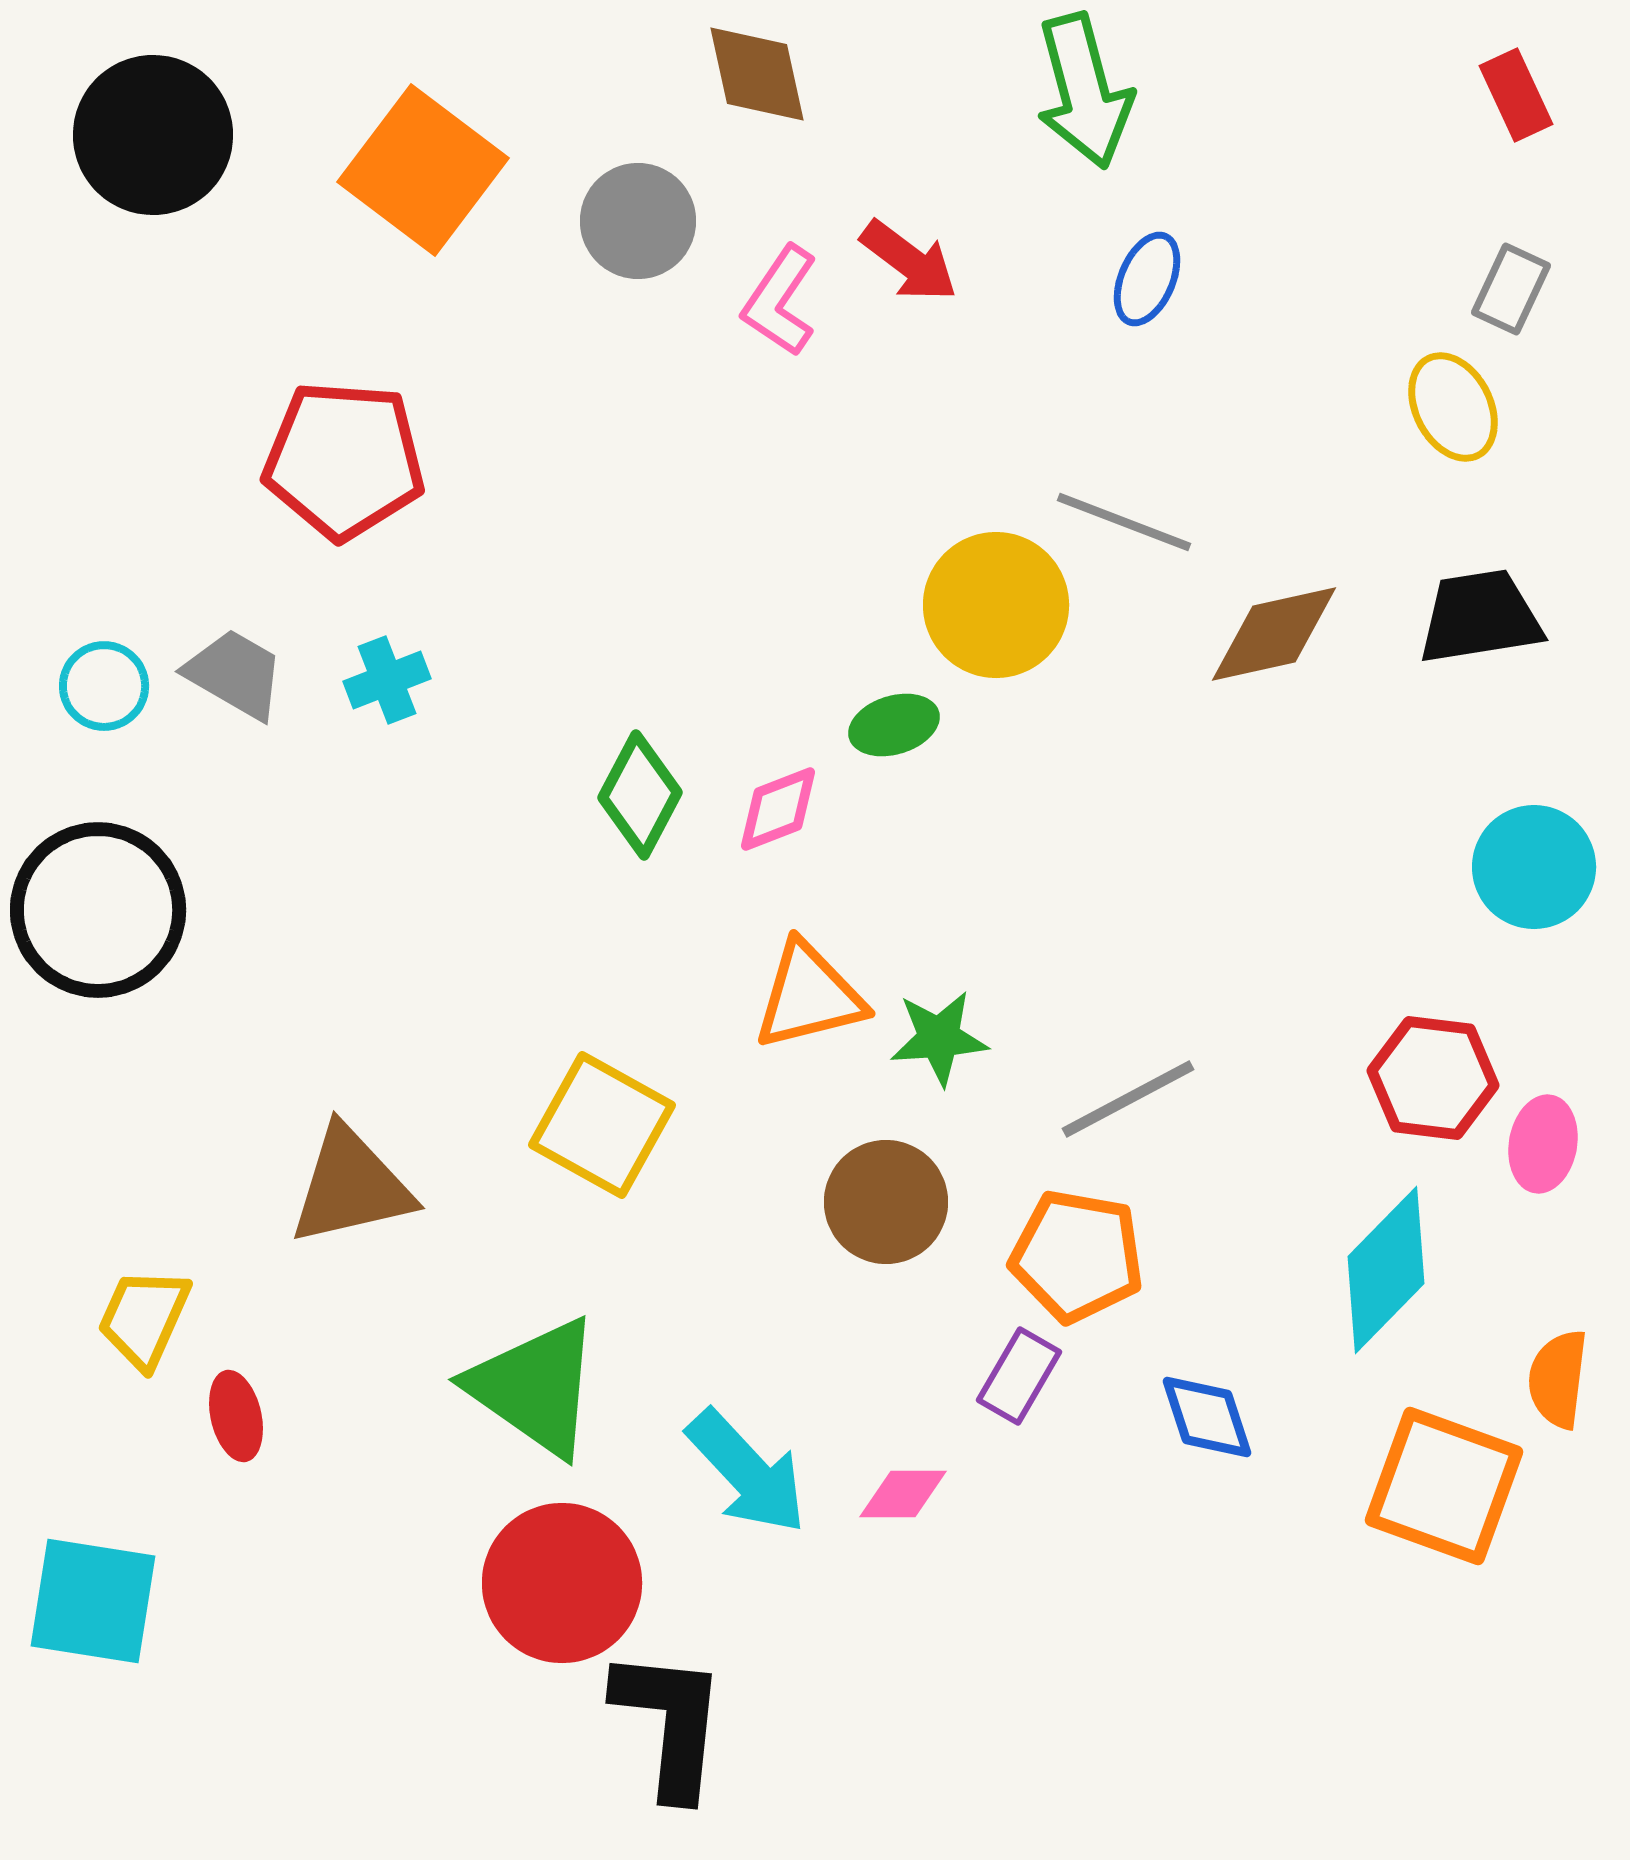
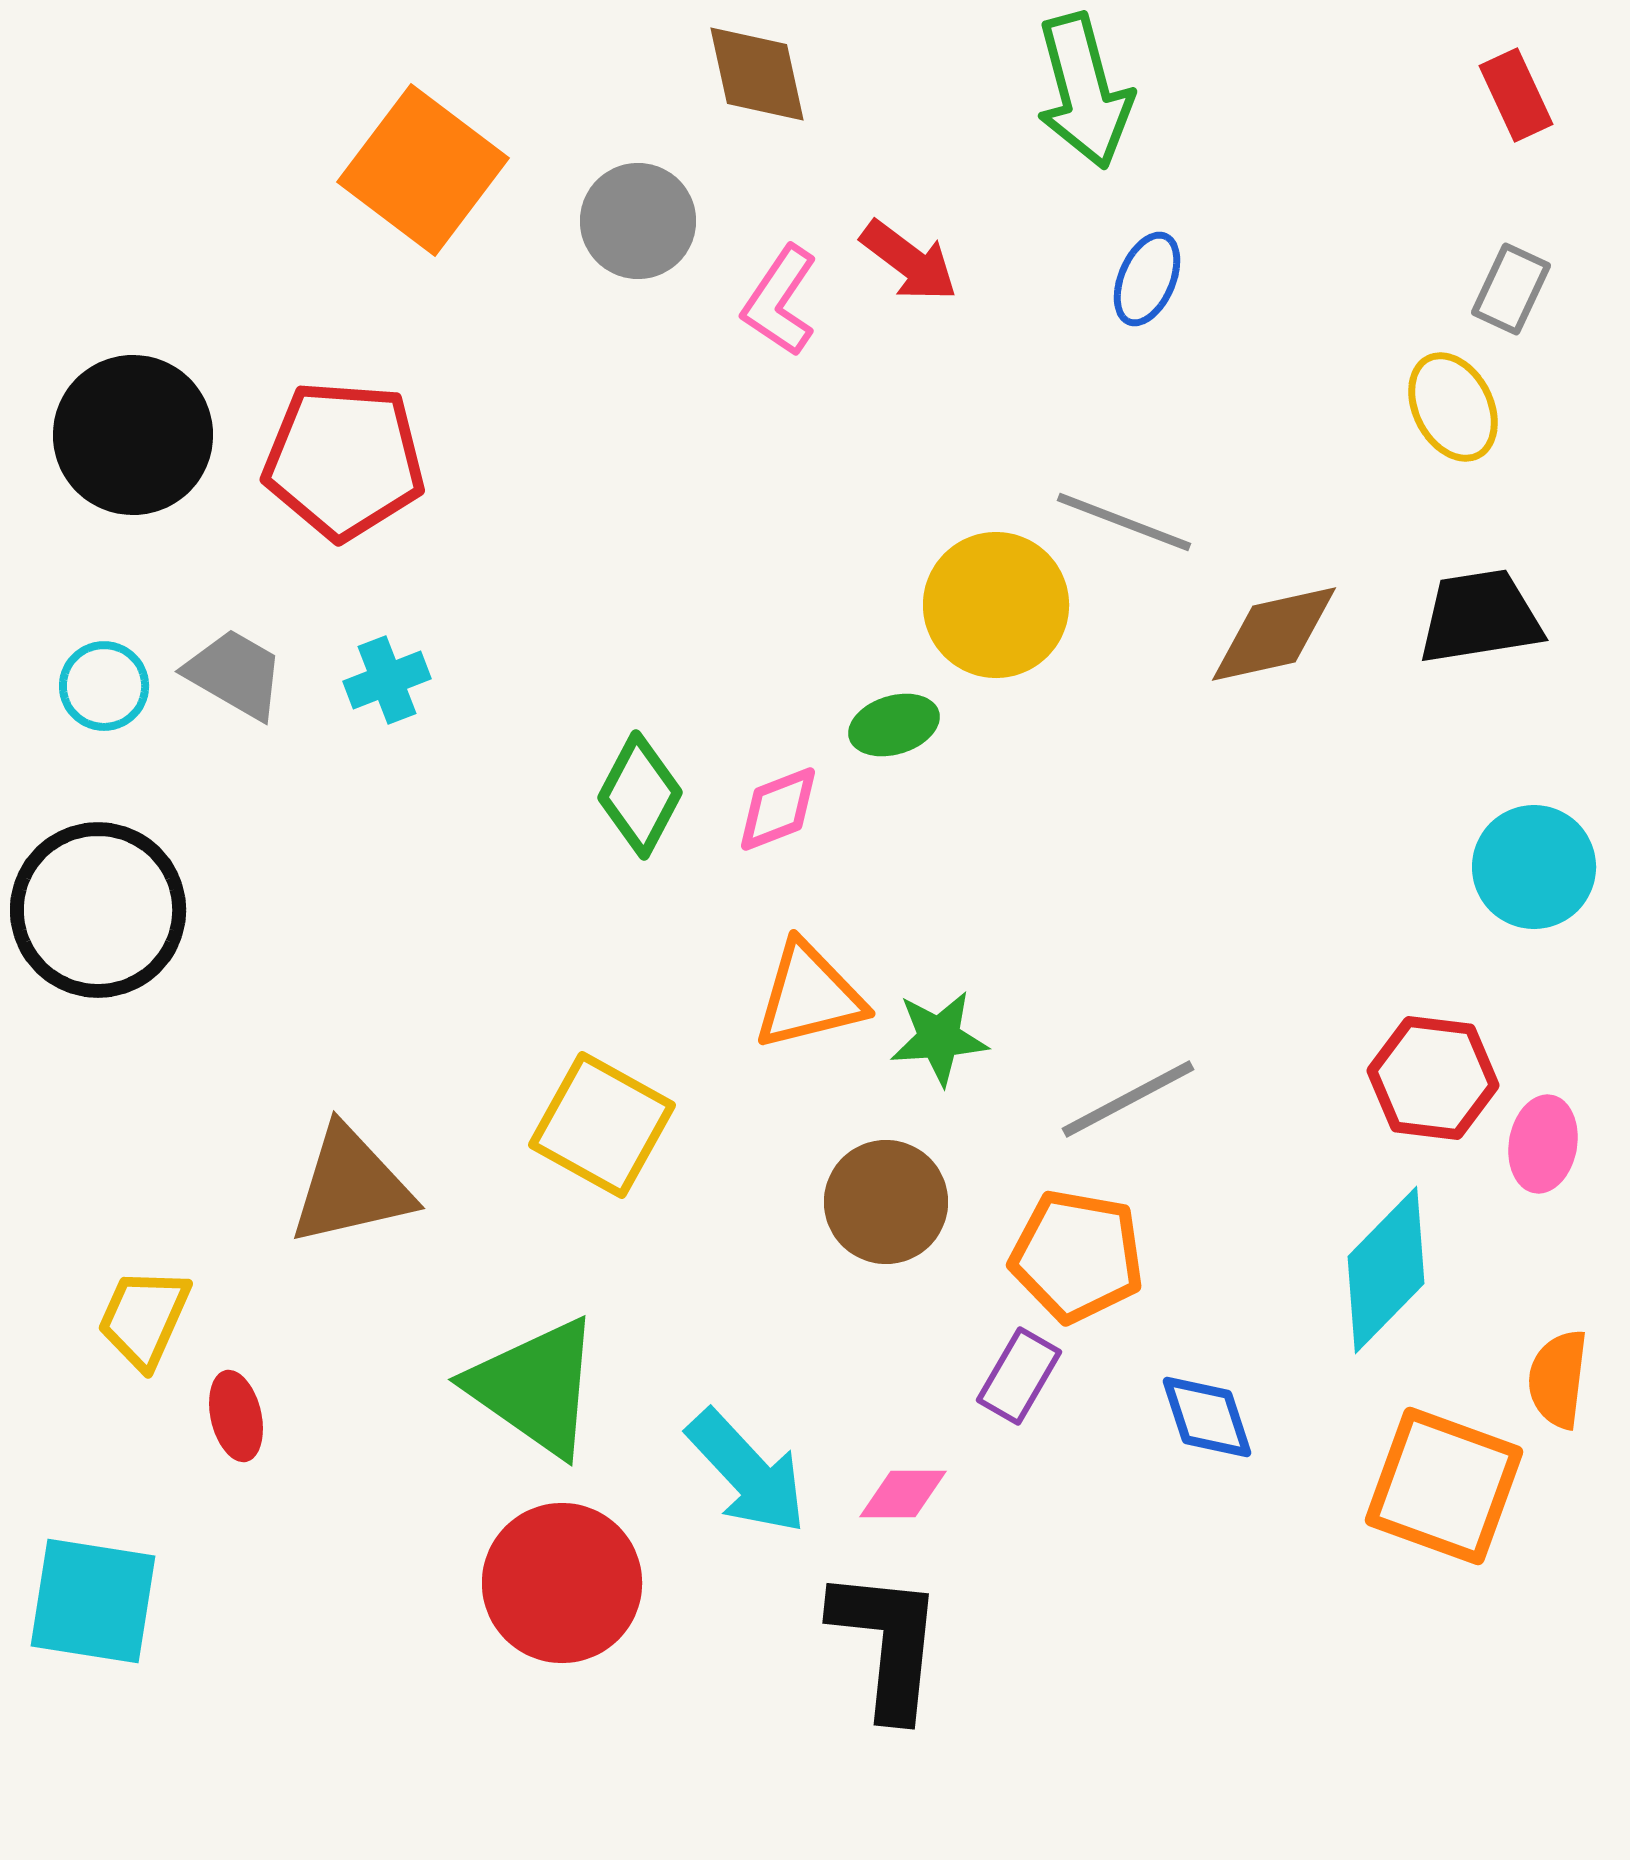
black circle at (153, 135): moved 20 px left, 300 px down
black L-shape at (670, 1723): moved 217 px right, 80 px up
